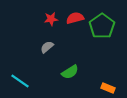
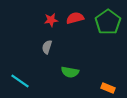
red star: moved 1 px down
green pentagon: moved 6 px right, 4 px up
gray semicircle: rotated 32 degrees counterclockwise
green semicircle: rotated 42 degrees clockwise
